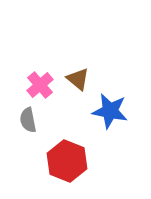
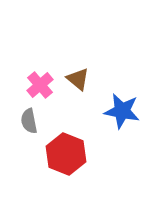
blue star: moved 12 px right
gray semicircle: moved 1 px right, 1 px down
red hexagon: moved 1 px left, 7 px up
